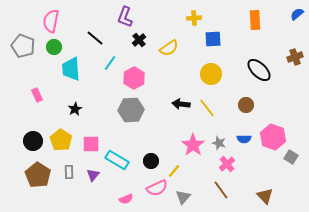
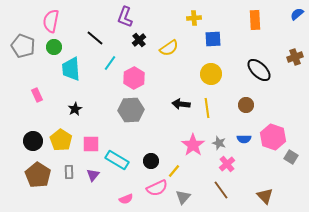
yellow line at (207, 108): rotated 30 degrees clockwise
